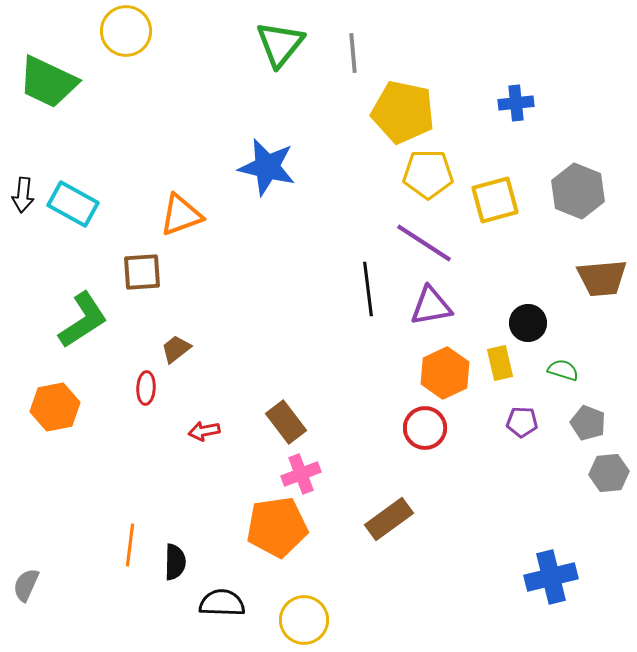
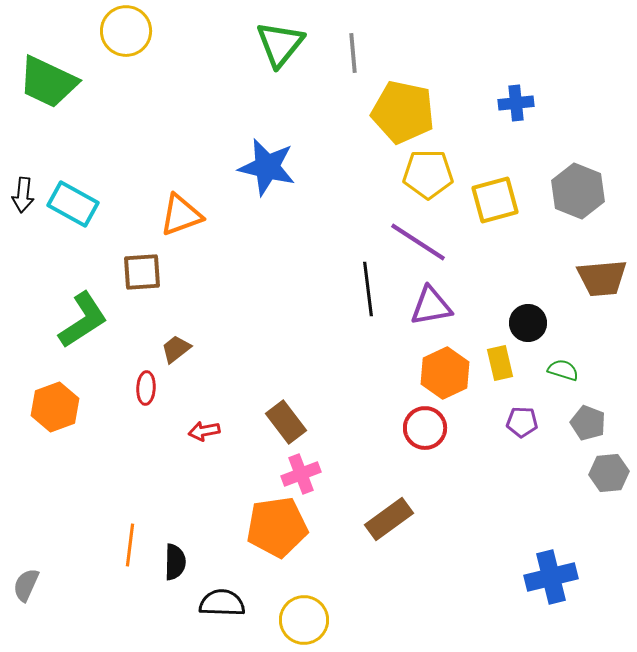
purple line at (424, 243): moved 6 px left, 1 px up
orange hexagon at (55, 407): rotated 9 degrees counterclockwise
